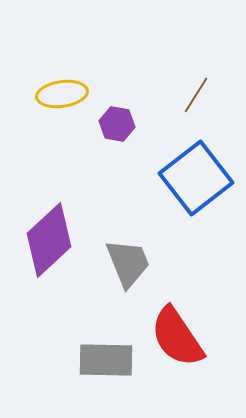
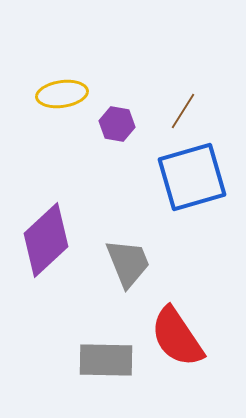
brown line: moved 13 px left, 16 px down
blue square: moved 4 px left, 1 px up; rotated 22 degrees clockwise
purple diamond: moved 3 px left
